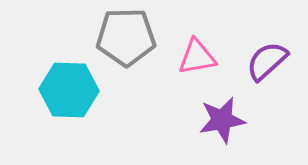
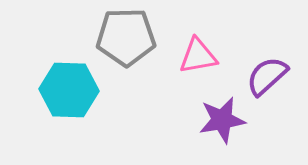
pink triangle: moved 1 px right, 1 px up
purple semicircle: moved 15 px down
